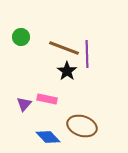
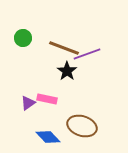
green circle: moved 2 px right, 1 px down
purple line: rotated 72 degrees clockwise
purple triangle: moved 4 px right, 1 px up; rotated 14 degrees clockwise
